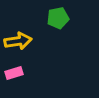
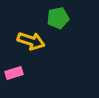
yellow arrow: moved 13 px right; rotated 28 degrees clockwise
